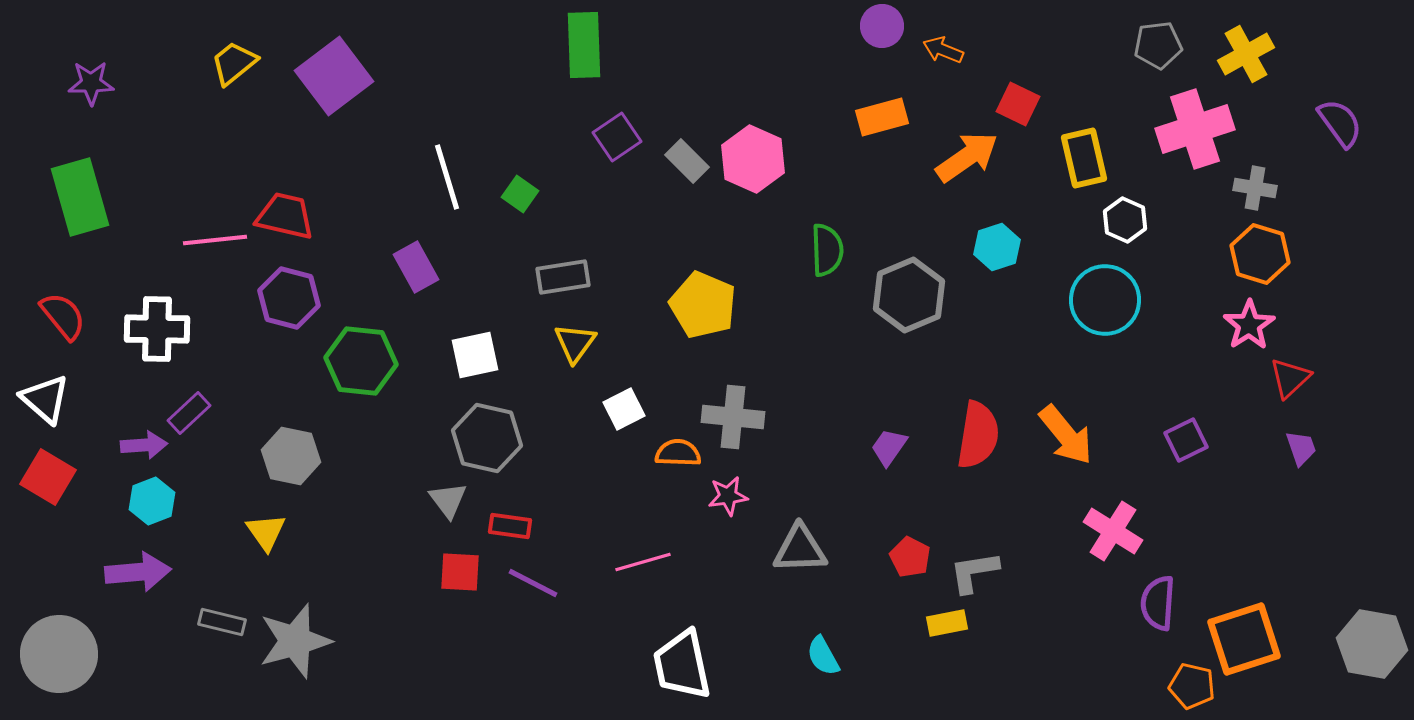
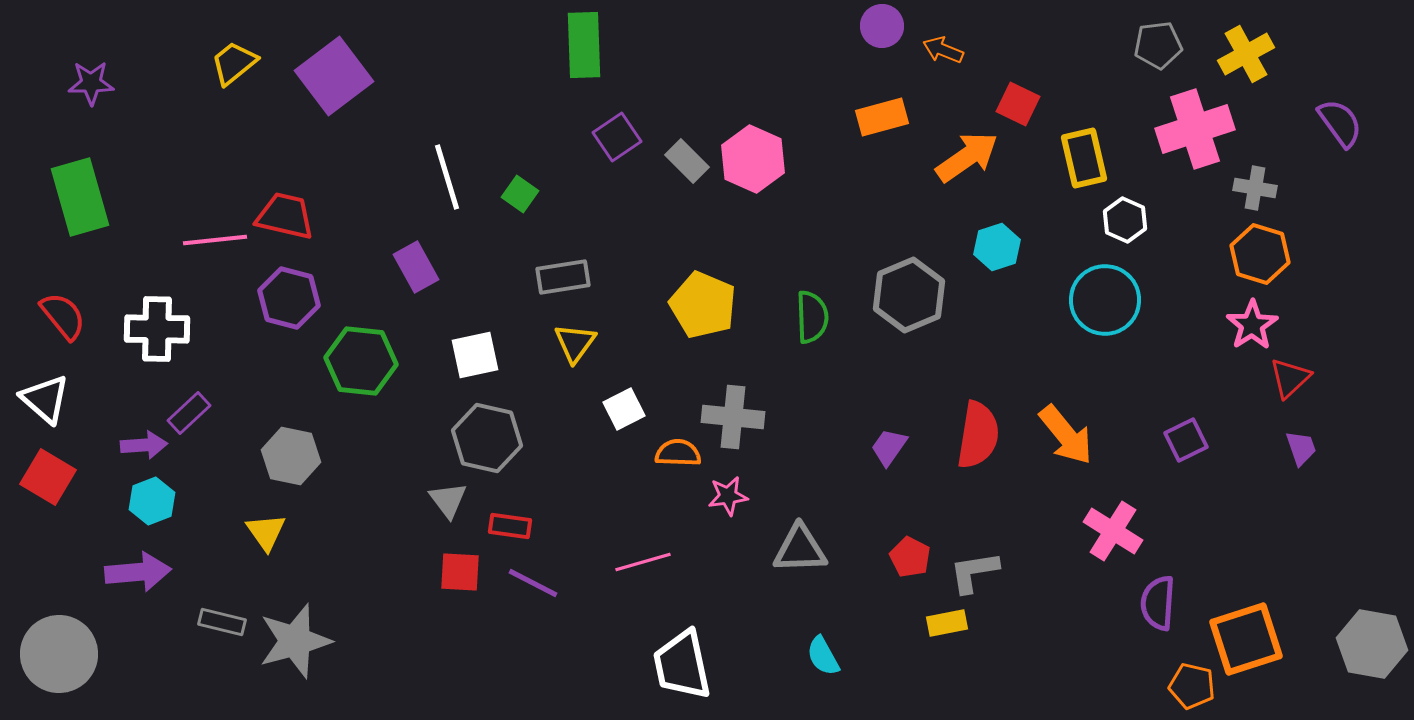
green semicircle at (827, 250): moved 15 px left, 67 px down
pink star at (1249, 325): moved 3 px right
orange square at (1244, 639): moved 2 px right
